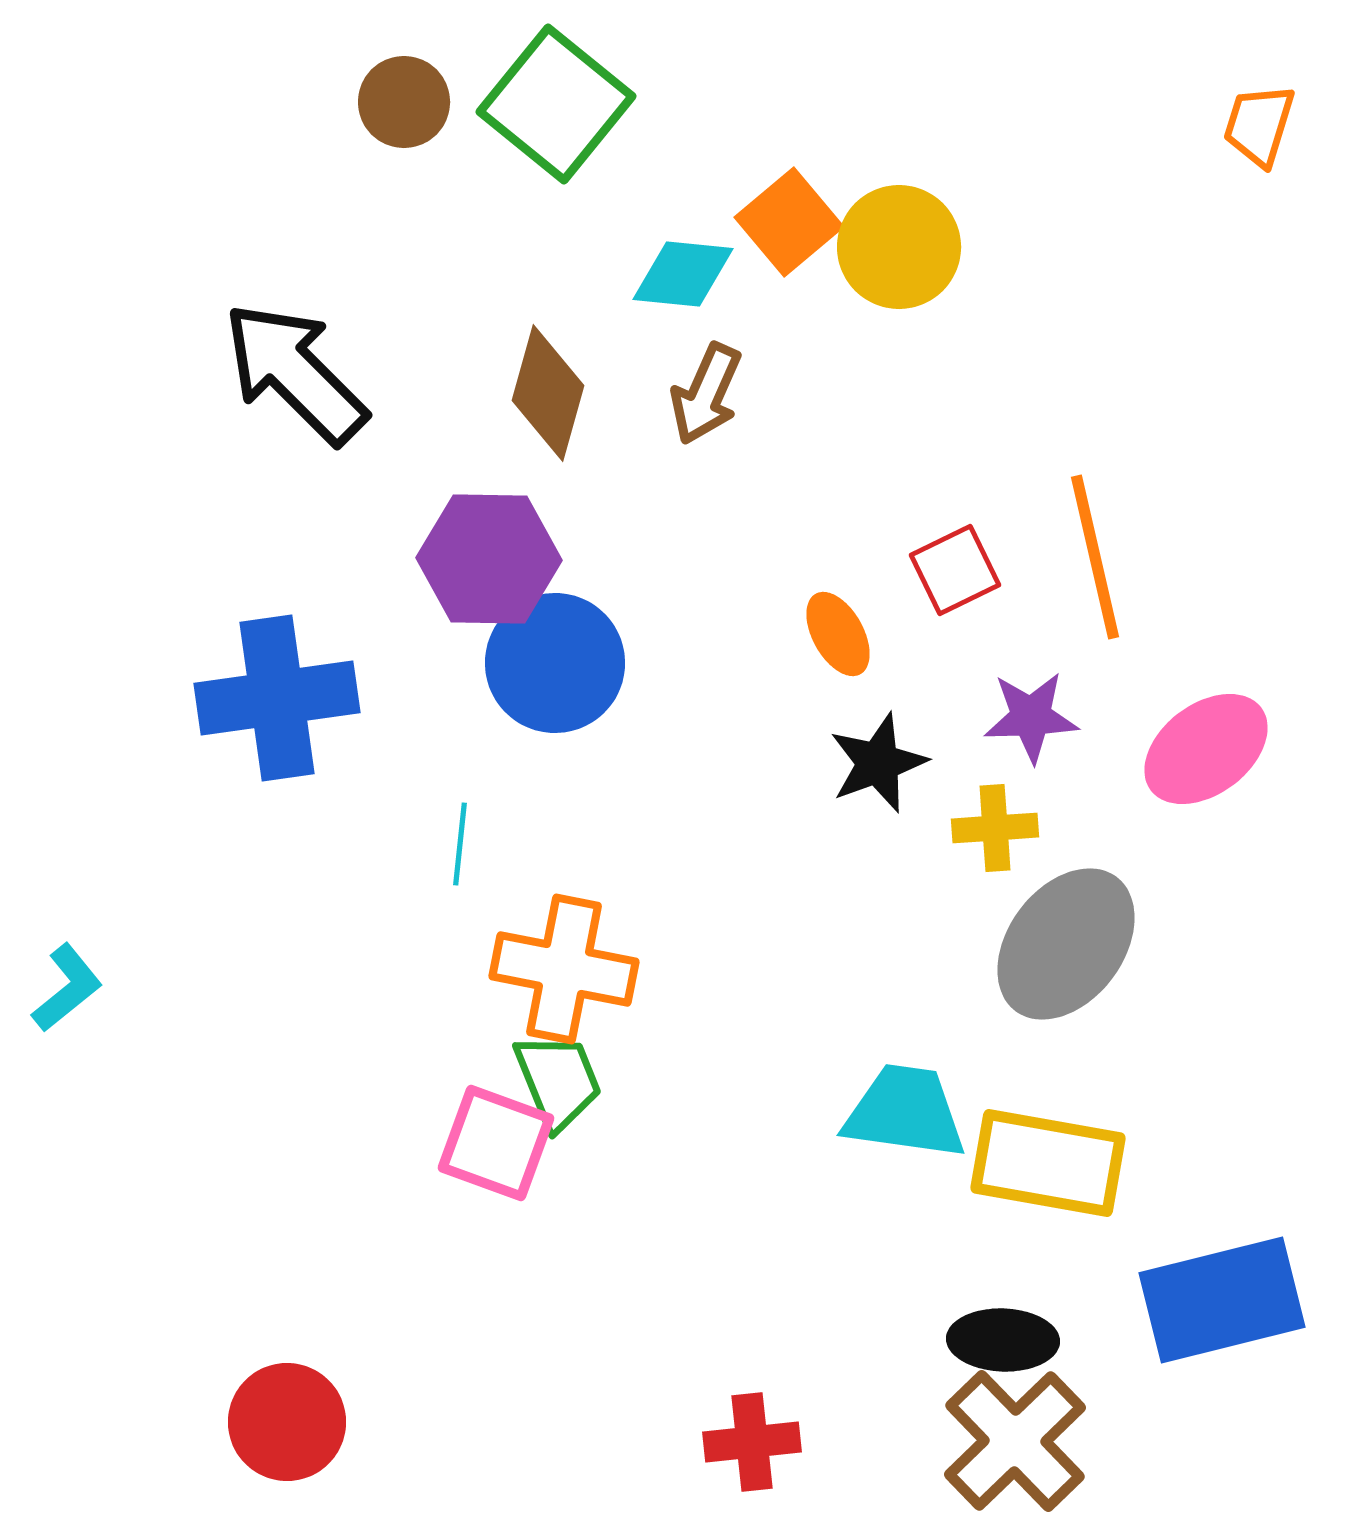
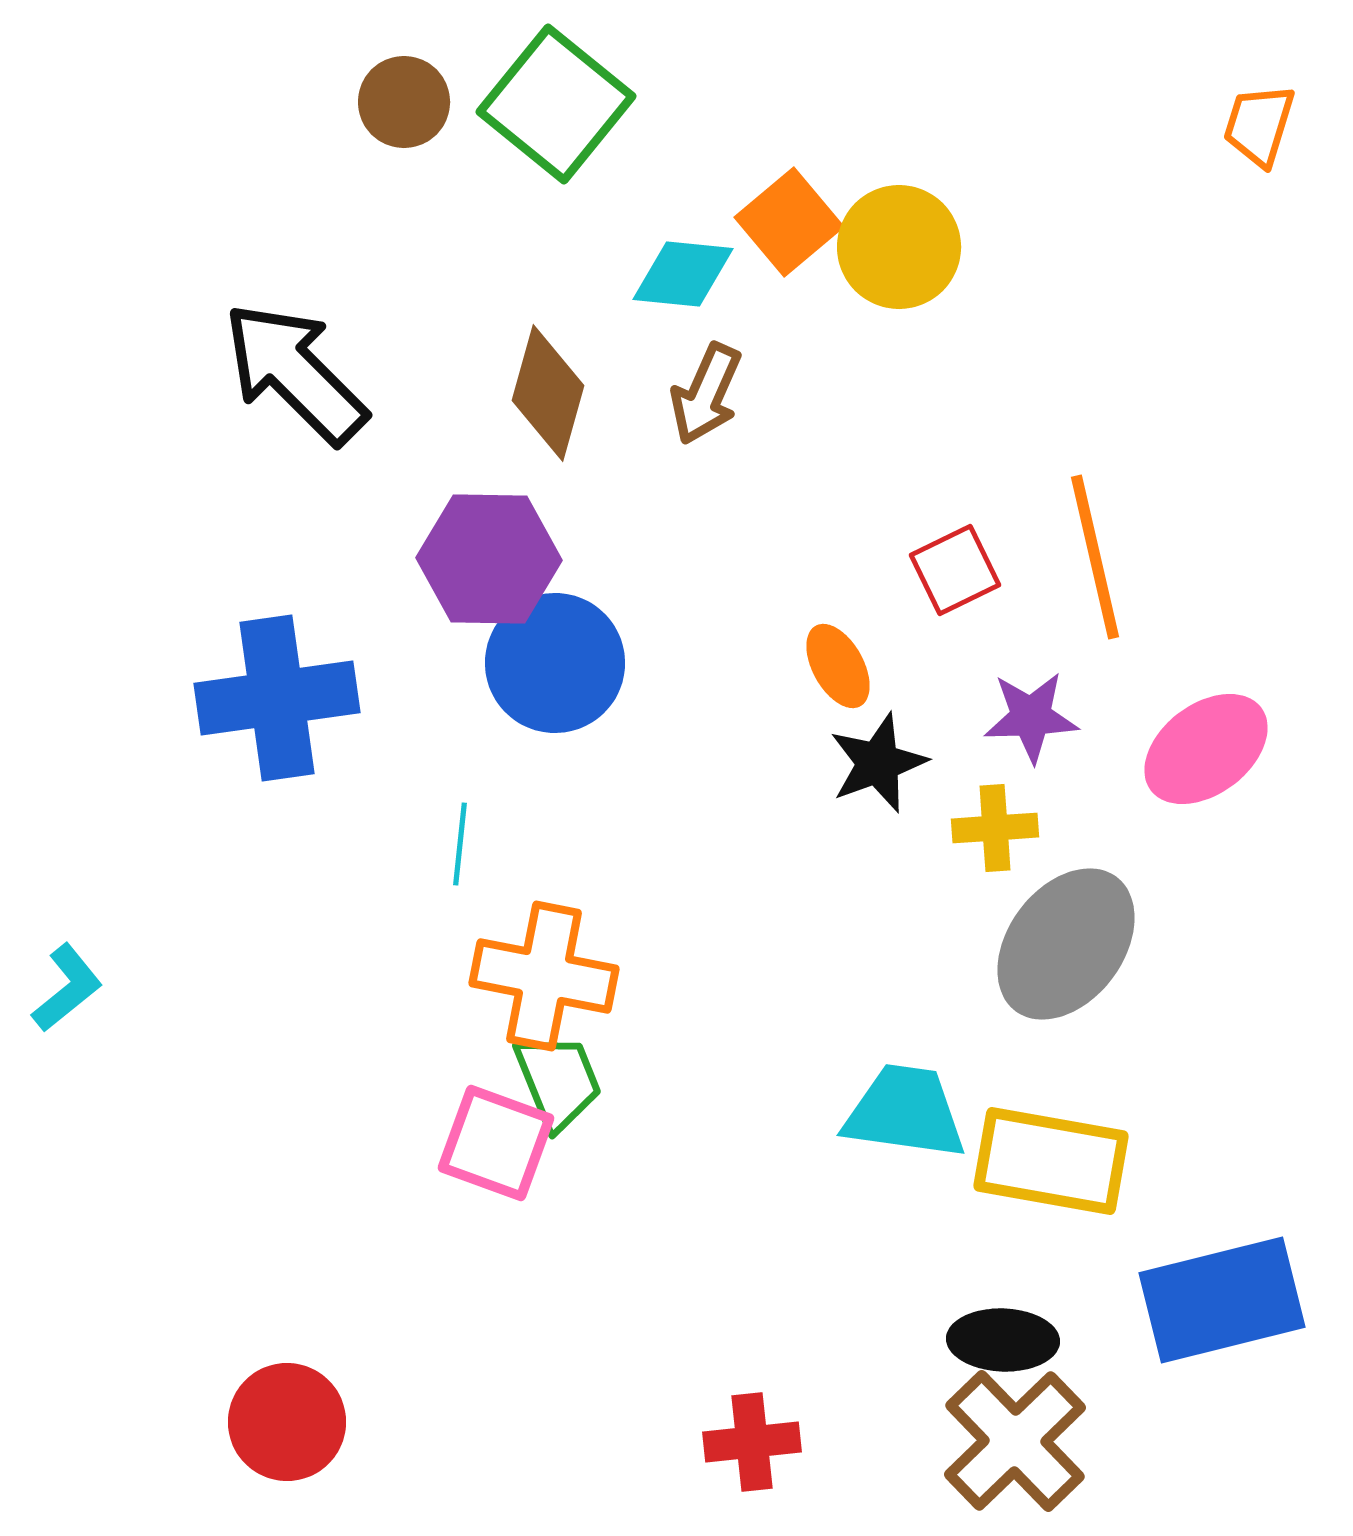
orange ellipse: moved 32 px down
orange cross: moved 20 px left, 7 px down
yellow rectangle: moved 3 px right, 2 px up
